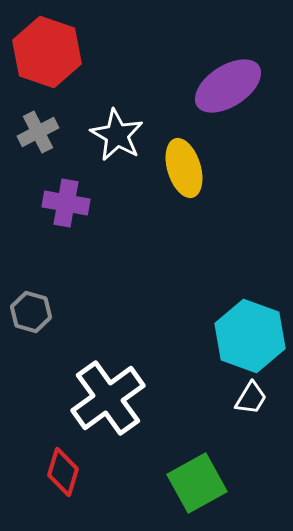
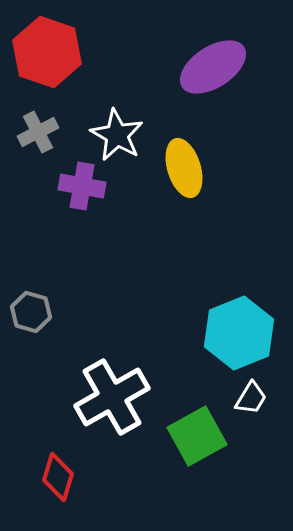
purple ellipse: moved 15 px left, 19 px up
purple cross: moved 16 px right, 17 px up
cyan hexagon: moved 11 px left, 3 px up; rotated 18 degrees clockwise
white cross: moved 4 px right, 1 px up; rotated 6 degrees clockwise
red diamond: moved 5 px left, 5 px down
green square: moved 47 px up
